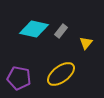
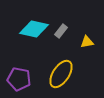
yellow triangle: moved 1 px right, 1 px up; rotated 40 degrees clockwise
yellow ellipse: rotated 20 degrees counterclockwise
purple pentagon: moved 1 px down
